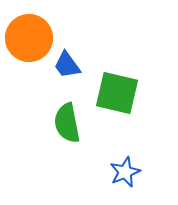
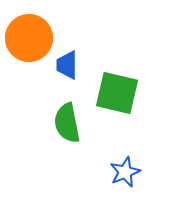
blue trapezoid: rotated 36 degrees clockwise
